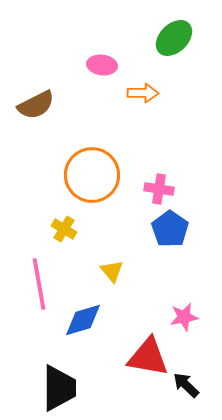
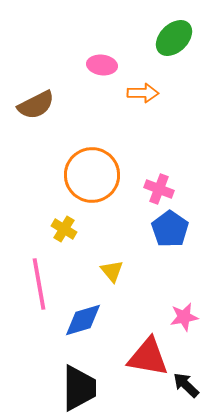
pink cross: rotated 12 degrees clockwise
black trapezoid: moved 20 px right
